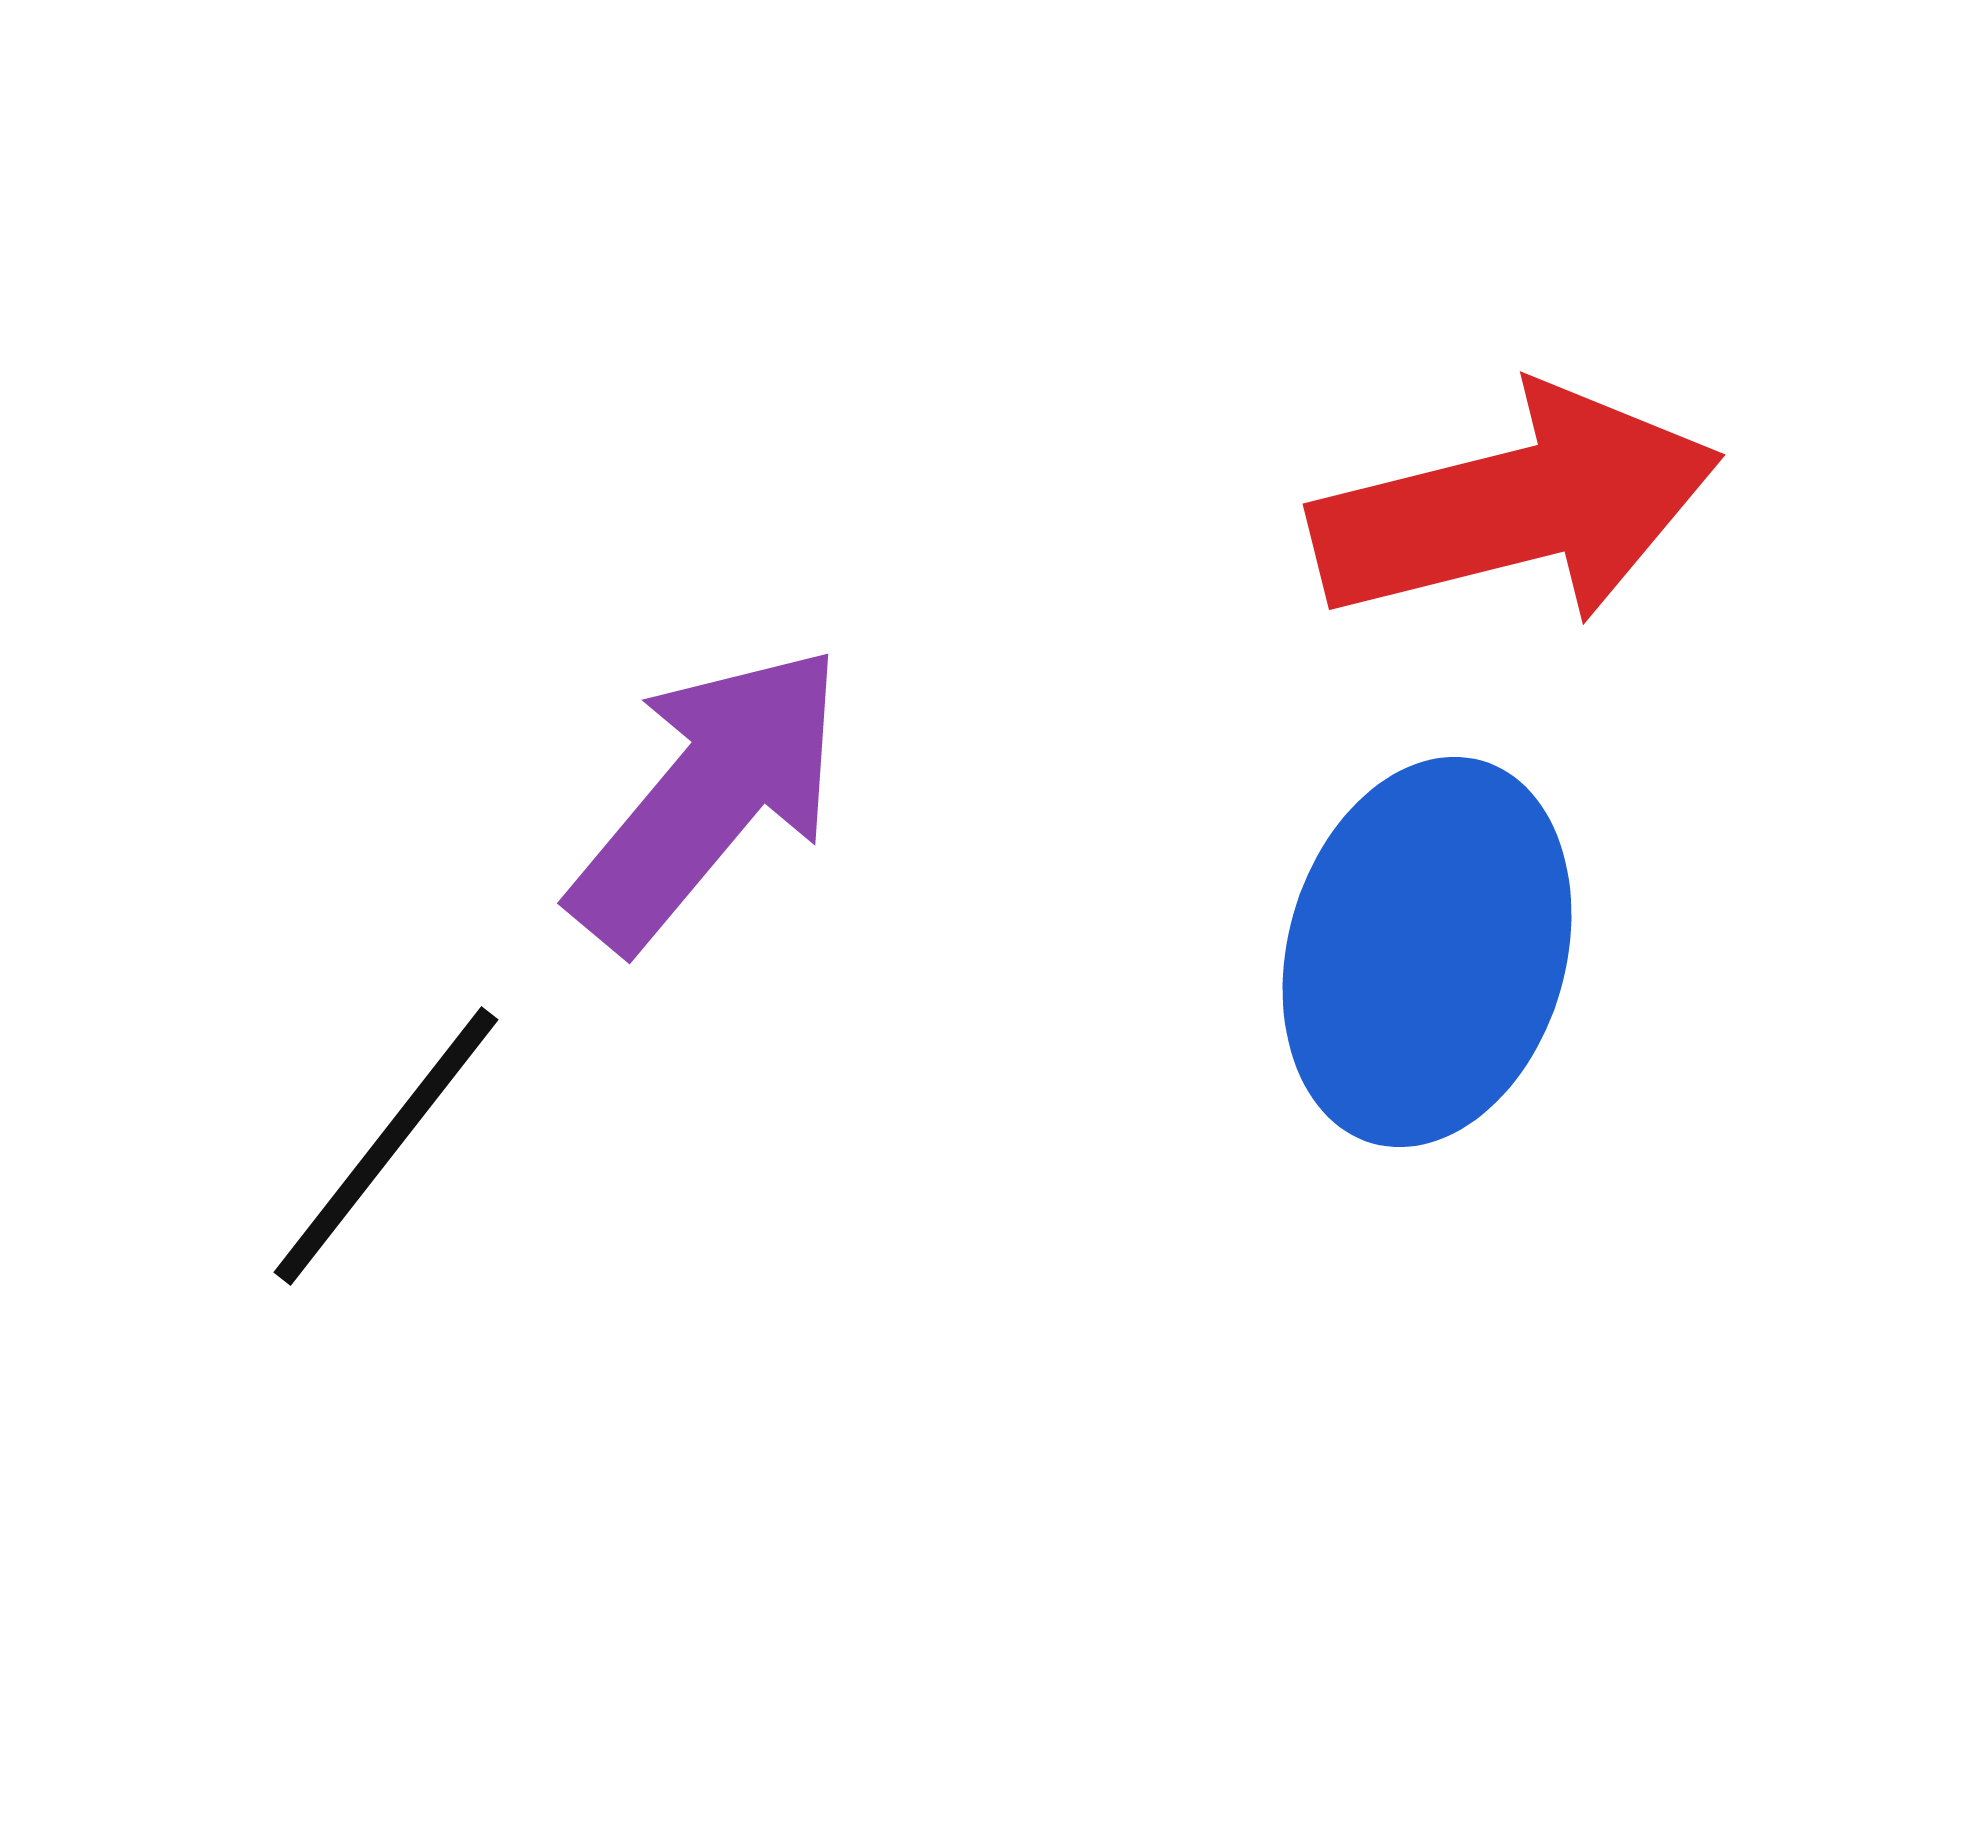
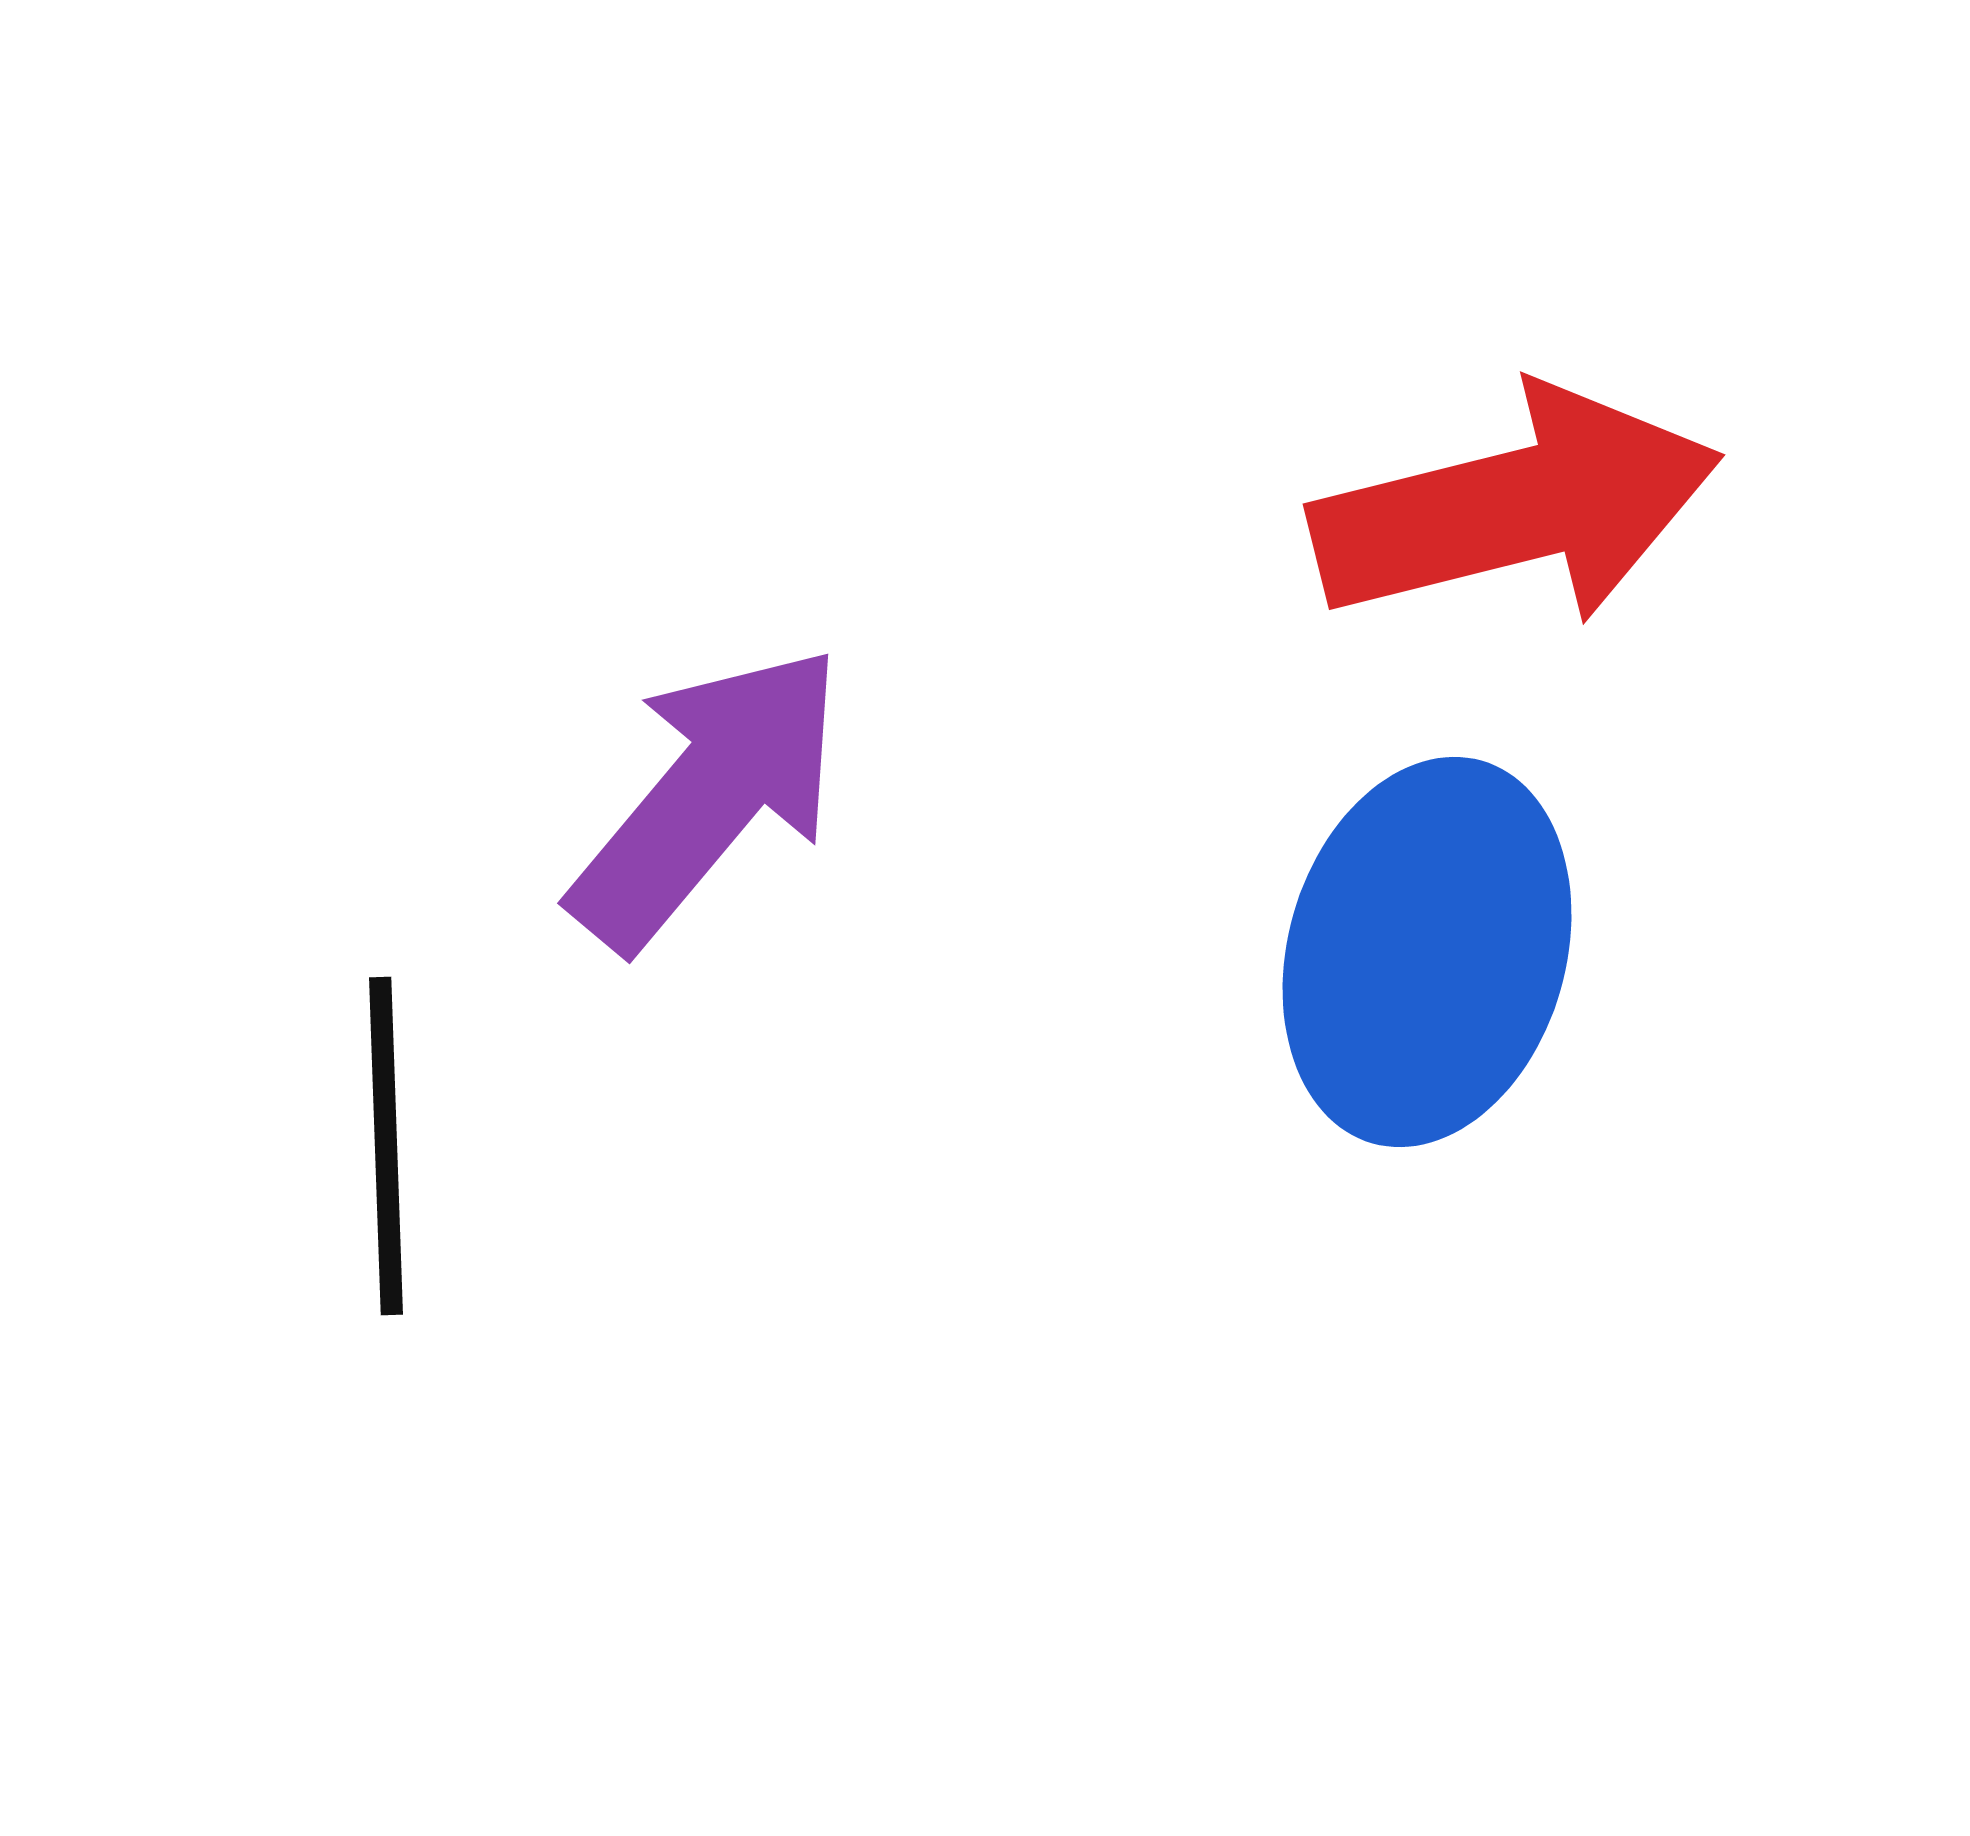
black line: rotated 40 degrees counterclockwise
